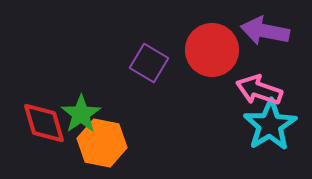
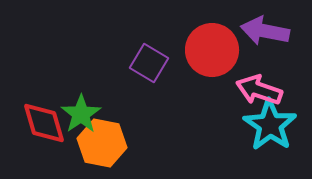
cyan star: rotated 6 degrees counterclockwise
